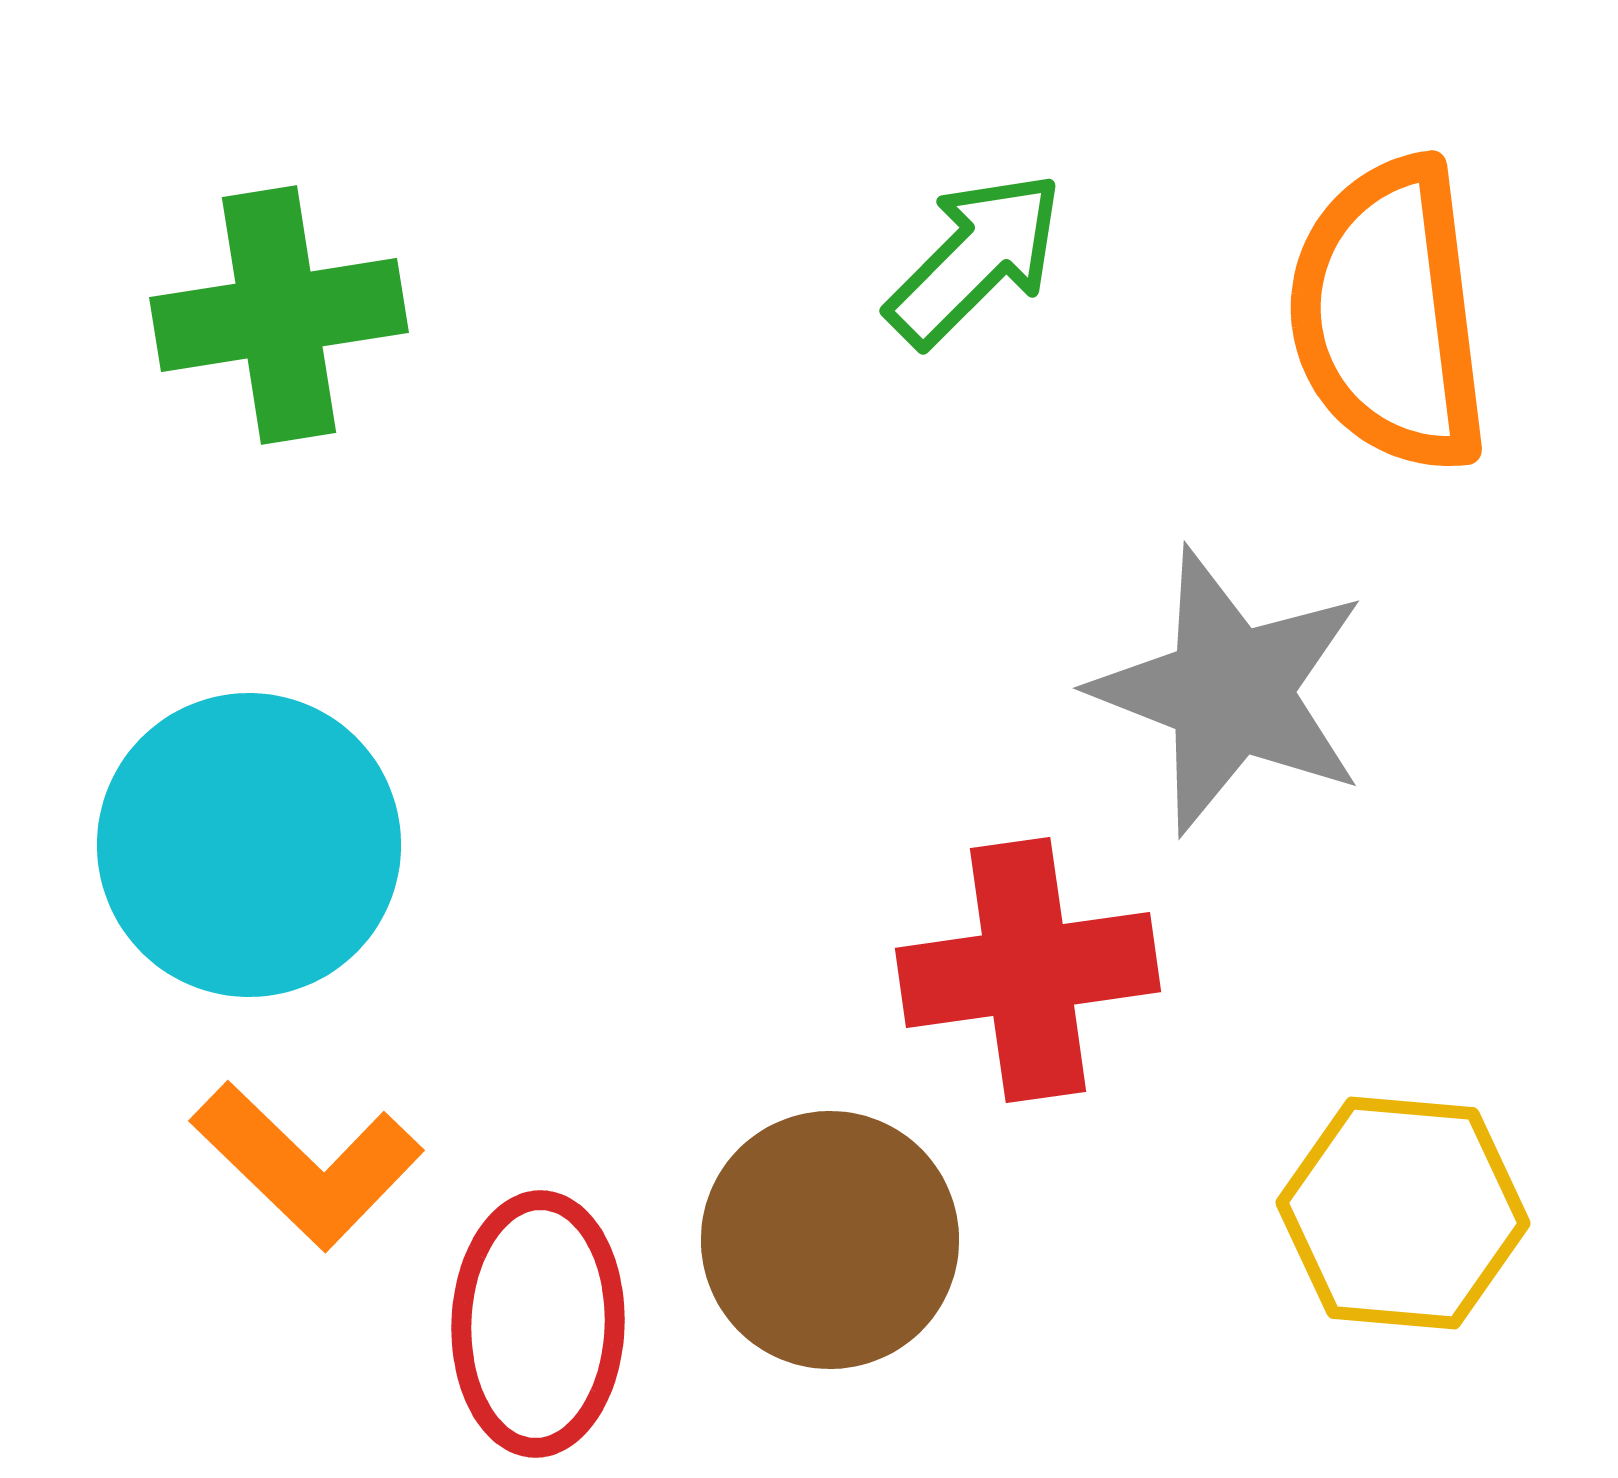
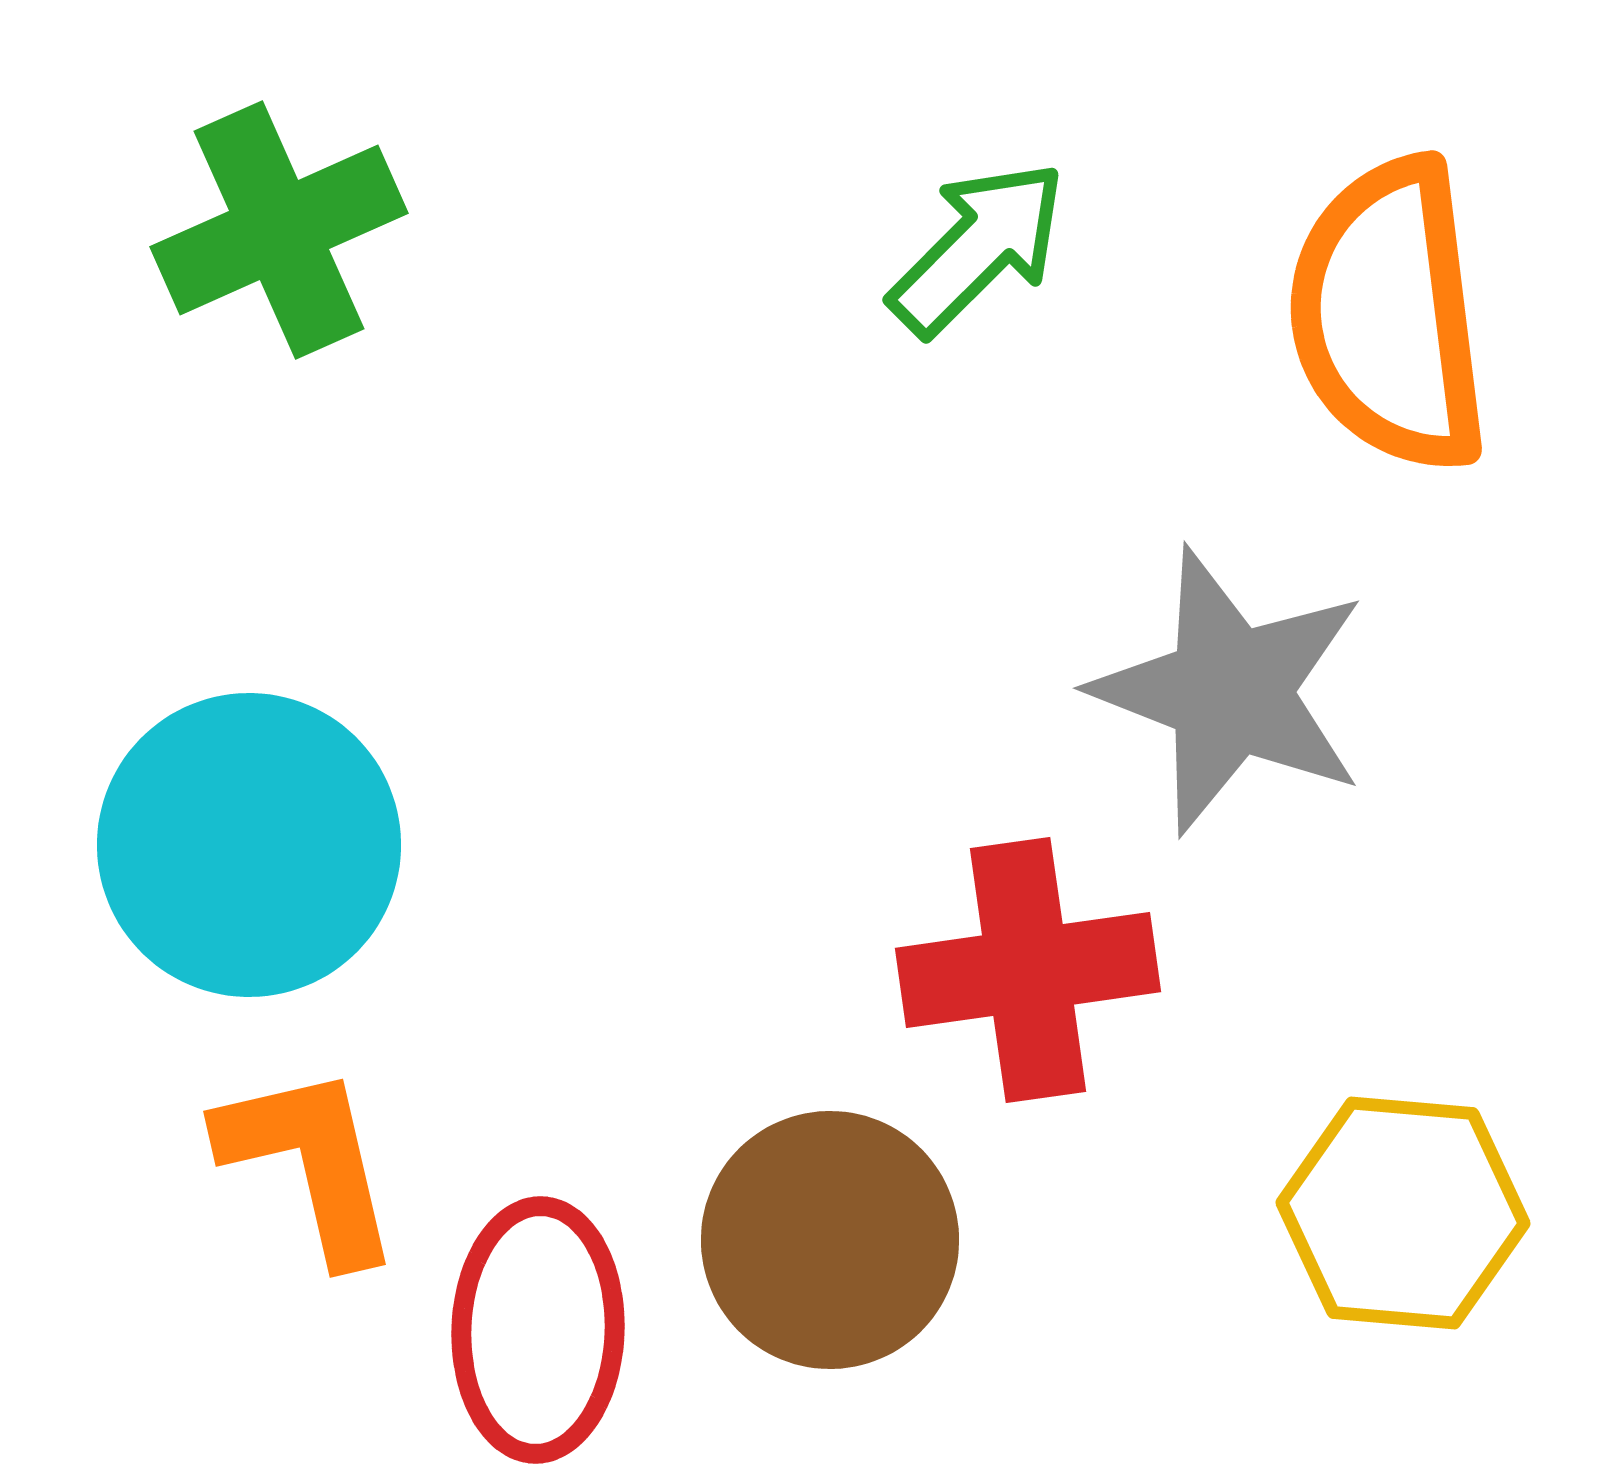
green arrow: moved 3 px right, 11 px up
green cross: moved 85 px up; rotated 15 degrees counterclockwise
orange L-shape: moved 3 px right, 2 px up; rotated 147 degrees counterclockwise
red ellipse: moved 6 px down
